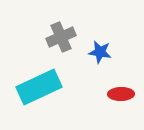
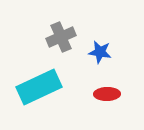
red ellipse: moved 14 px left
